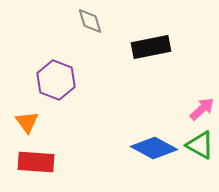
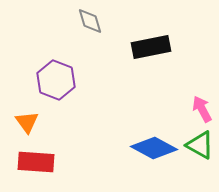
pink arrow: rotated 76 degrees counterclockwise
